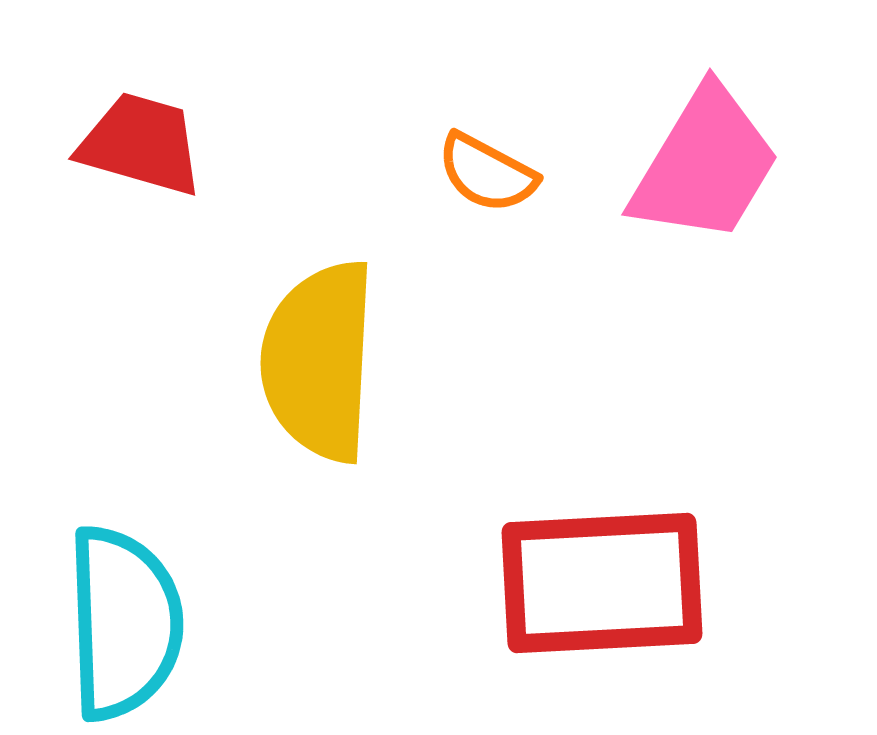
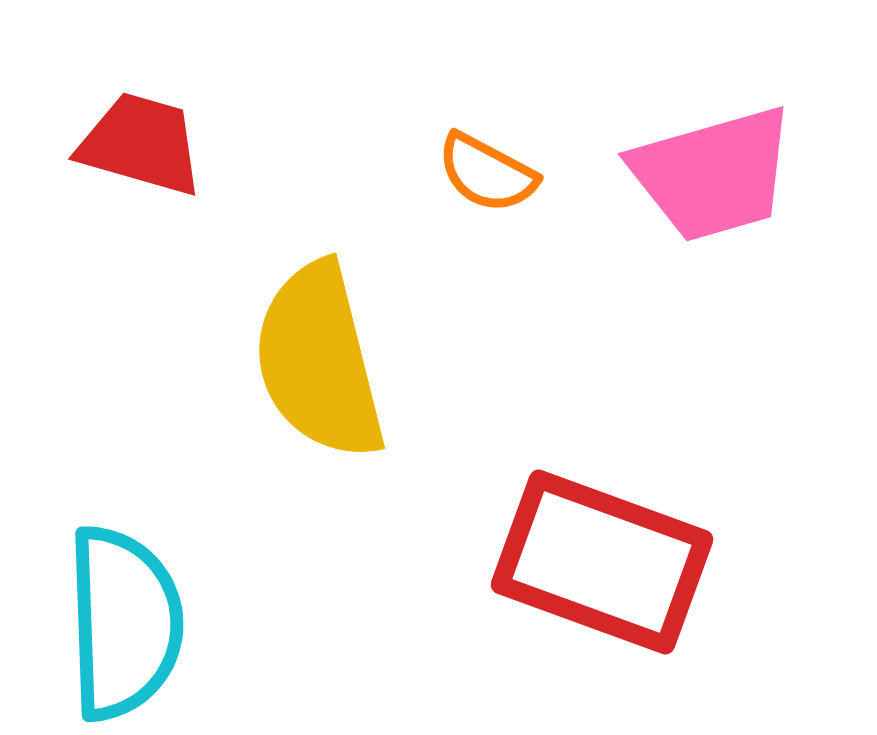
pink trapezoid: moved 8 px right, 9 px down; rotated 43 degrees clockwise
yellow semicircle: rotated 17 degrees counterclockwise
red rectangle: moved 21 px up; rotated 23 degrees clockwise
